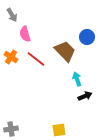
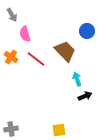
blue circle: moved 6 px up
